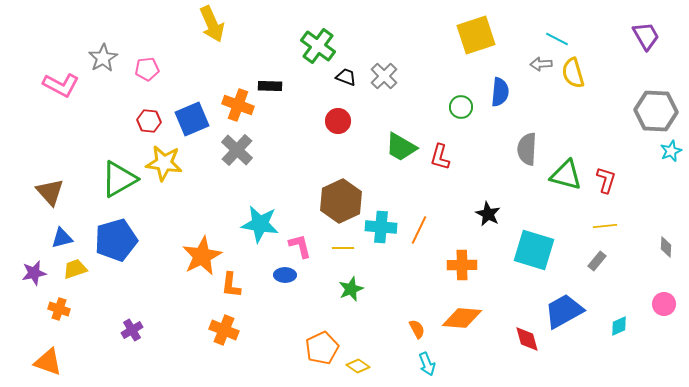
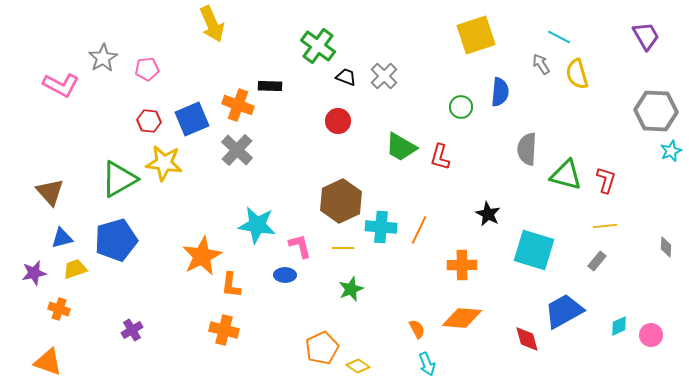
cyan line at (557, 39): moved 2 px right, 2 px up
gray arrow at (541, 64): rotated 60 degrees clockwise
yellow semicircle at (573, 73): moved 4 px right, 1 px down
cyan star at (260, 224): moved 3 px left, 1 px down
pink circle at (664, 304): moved 13 px left, 31 px down
orange cross at (224, 330): rotated 8 degrees counterclockwise
